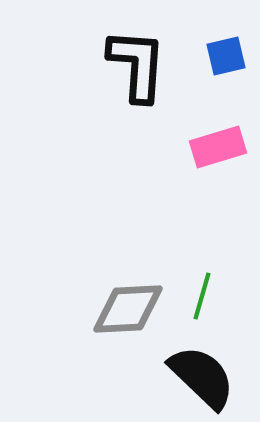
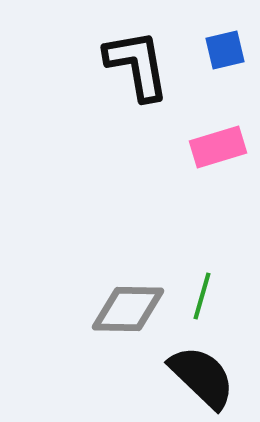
blue square: moved 1 px left, 6 px up
black L-shape: rotated 14 degrees counterclockwise
gray diamond: rotated 4 degrees clockwise
